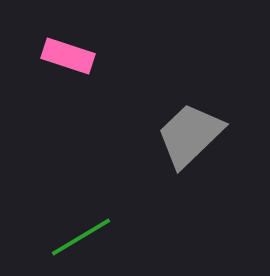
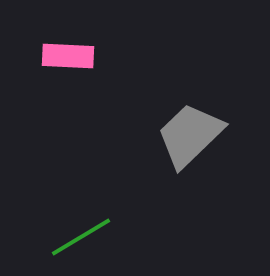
pink rectangle: rotated 15 degrees counterclockwise
